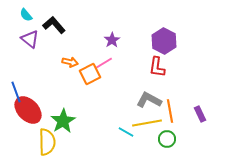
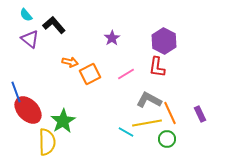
purple star: moved 2 px up
pink line: moved 22 px right, 11 px down
orange line: moved 2 px down; rotated 15 degrees counterclockwise
